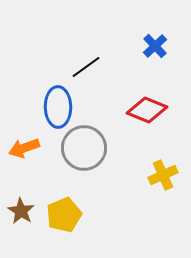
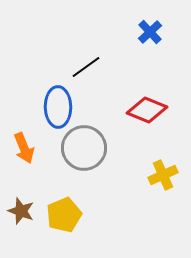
blue cross: moved 5 px left, 14 px up
orange arrow: rotated 92 degrees counterclockwise
brown star: rotated 12 degrees counterclockwise
